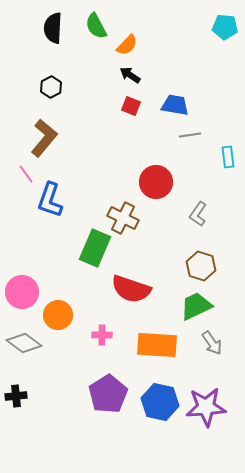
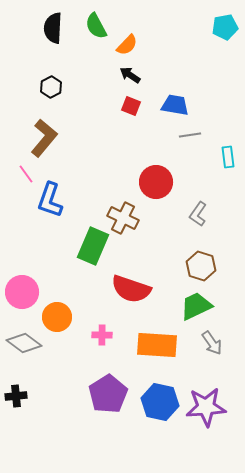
cyan pentagon: rotated 15 degrees counterclockwise
green rectangle: moved 2 px left, 2 px up
orange circle: moved 1 px left, 2 px down
